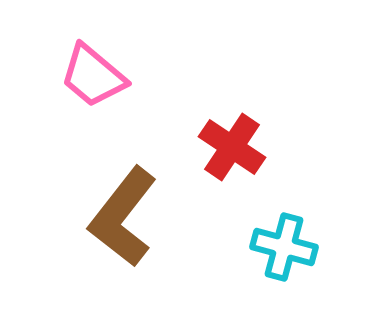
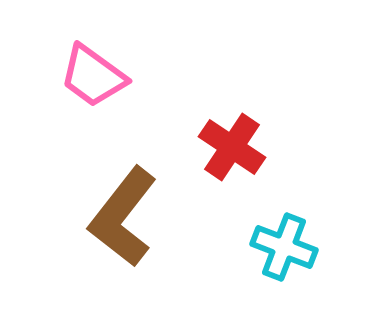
pink trapezoid: rotated 4 degrees counterclockwise
cyan cross: rotated 6 degrees clockwise
